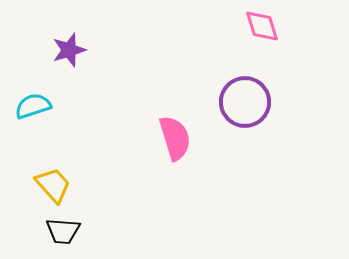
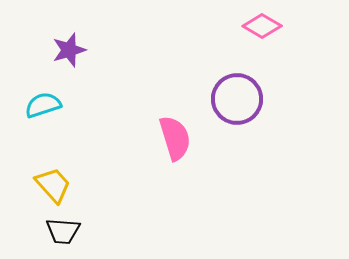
pink diamond: rotated 42 degrees counterclockwise
purple circle: moved 8 px left, 3 px up
cyan semicircle: moved 10 px right, 1 px up
